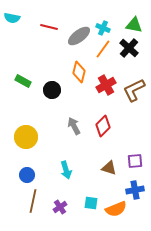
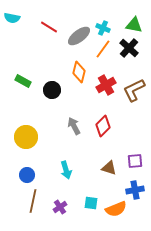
red line: rotated 18 degrees clockwise
